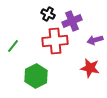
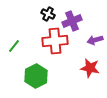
green line: moved 1 px right
